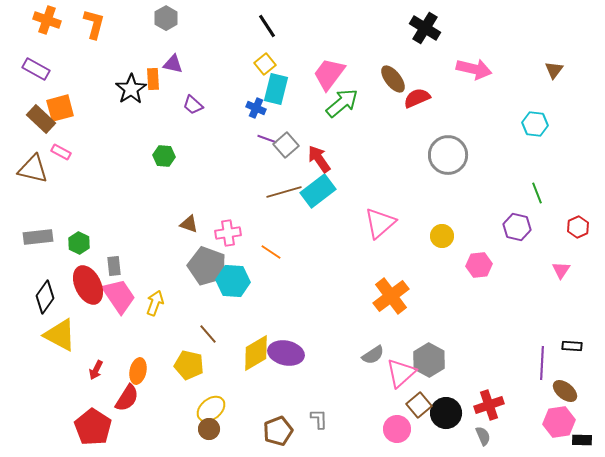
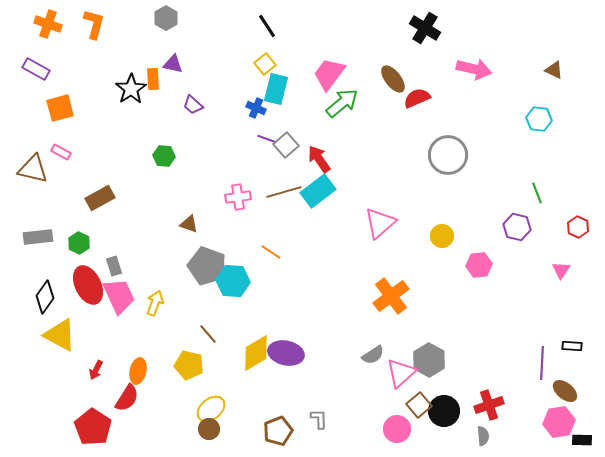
orange cross at (47, 20): moved 1 px right, 4 px down
brown triangle at (554, 70): rotated 42 degrees counterclockwise
brown rectangle at (41, 119): moved 59 px right, 79 px down; rotated 72 degrees counterclockwise
cyan hexagon at (535, 124): moved 4 px right, 5 px up
red hexagon at (578, 227): rotated 10 degrees counterclockwise
pink cross at (228, 233): moved 10 px right, 36 px up
gray rectangle at (114, 266): rotated 12 degrees counterclockwise
pink trapezoid at (119, 296): rotated 9 degrees clockwise
black circle at (446, 413): moved 2 px left, 2 px up
gray semicircle at (483, 436): rotated 18 degrees clockwise
